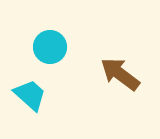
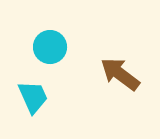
cyan trapezoid: moved 3 px right, 2 px down; rotated 24 degrees clockwise
